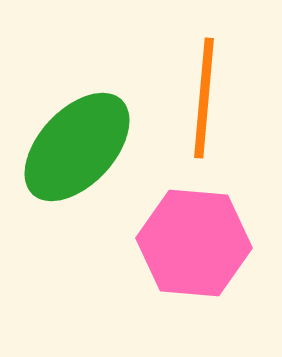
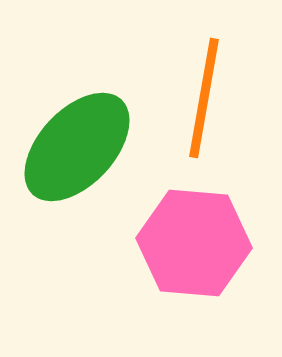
orange line: rotated 5 degrees clockwise
